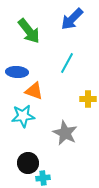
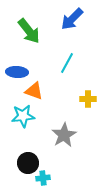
gray star: moved 1 px left, 2 px down; rotated 15 degrees clockwise
